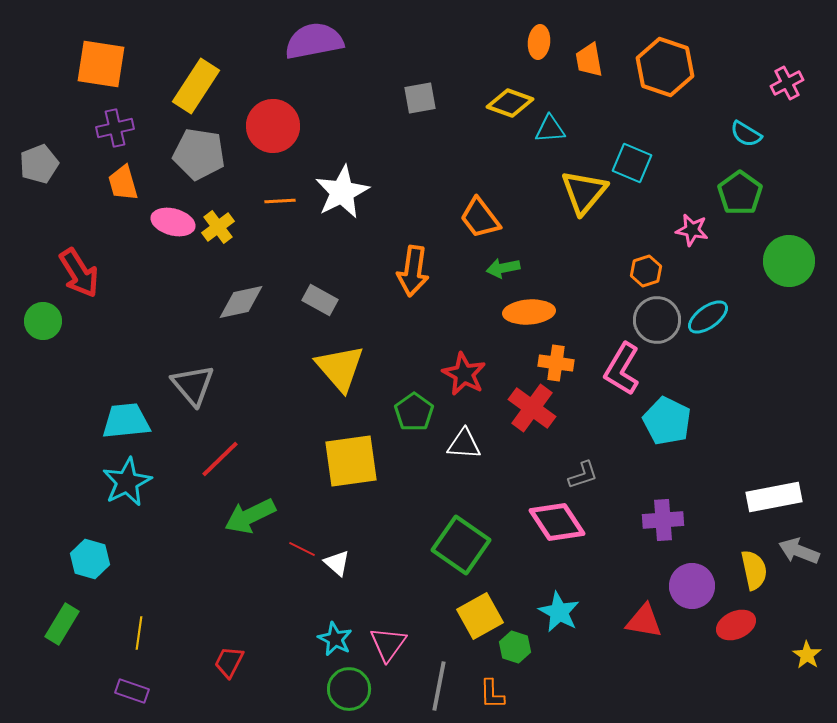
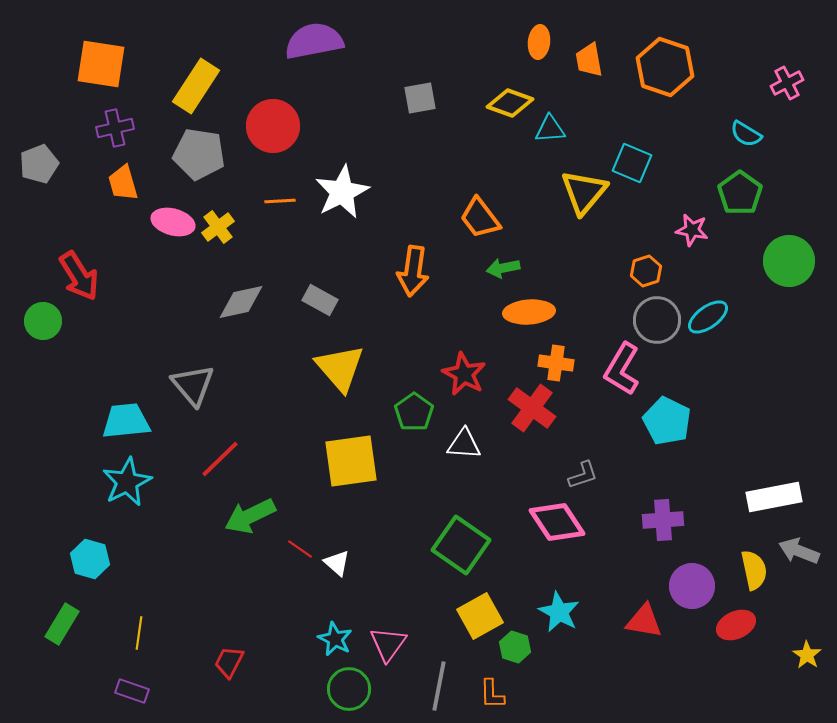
red arrow at (79, 273): moved 3 px down
red line at (302, 549): moved 2 px left; rotated 8 degrees clockwise
